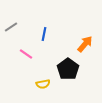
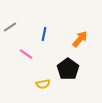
gray line: moved 1 px left
orange arrow: moved 5 px left, 5 px up
